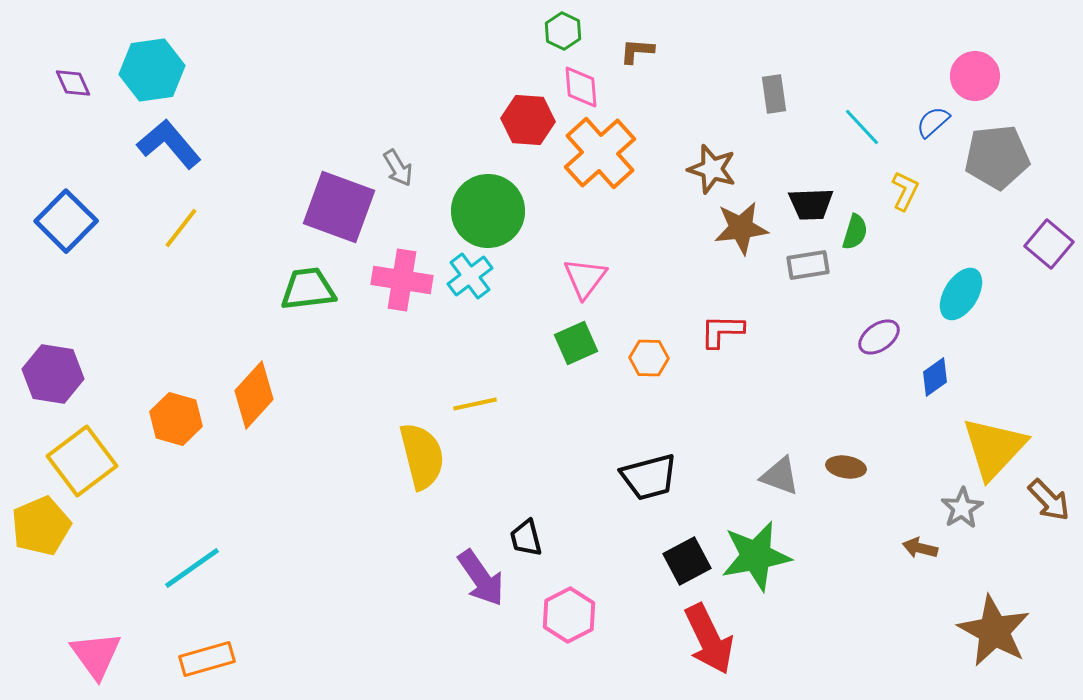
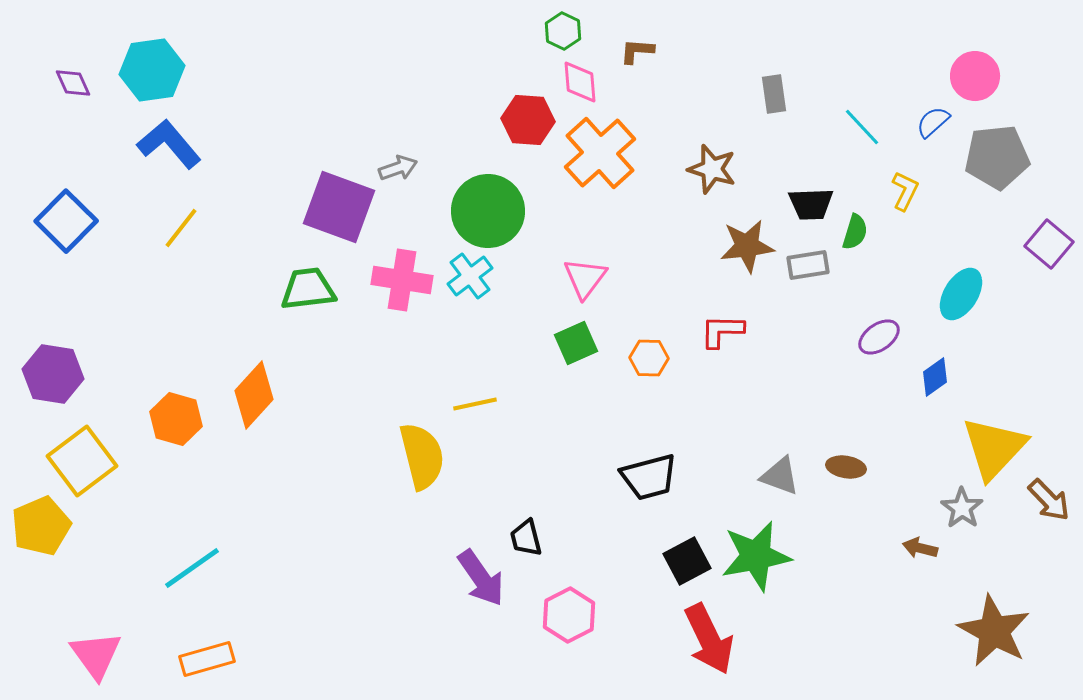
pink diamond at (581, 87): moved 1 px left, 5 px up
gray arrow at (398, 168): rotated 78 degrees counterclockwise
brown star at (741, 228): moved 6 px right, 18 px down
gray star at (962, 508): rotated 6 degrees counterclockwise
